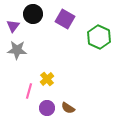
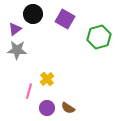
purple triangle: moved 2 px right, 3 px down; rotated 16 degrees clockwise
green hexagon: rotated 20 degrees clockwise
